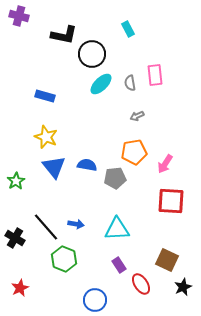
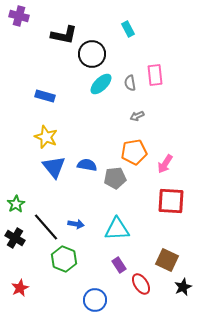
green star: moved 23 px down
